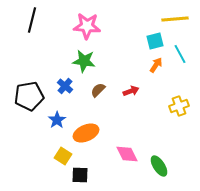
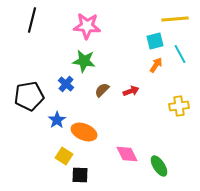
blue cross: moved 1 px right, 2 px up
brown semicircle: moved 4 px right
yellow cross: rotated 12 degrees clockwise
orange ellipse: moved 2 px left, 1 px up; rotated 45 degrees clockwise
yellow square: moved 1 px right
